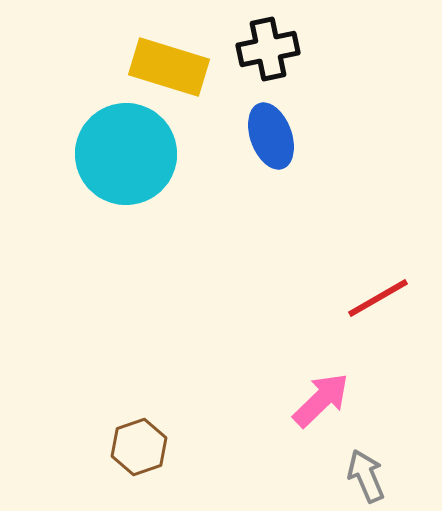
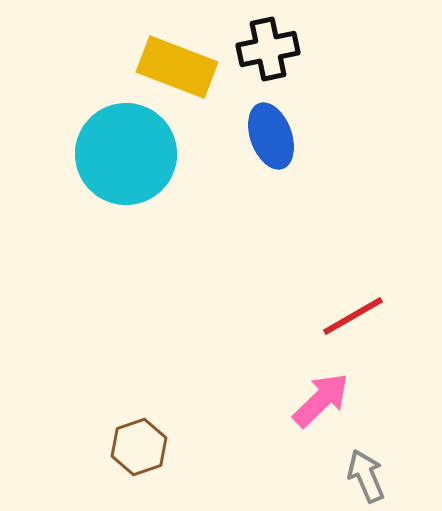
yellow rectangle: moved 8 px right; rotated 4 degrees clockwise
red line: moved 25 px left, 18 px down
